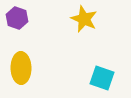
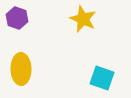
yellow star: moved 1 px left
yellow ellipse: moved 1 px down
